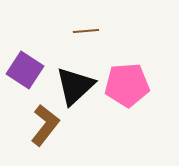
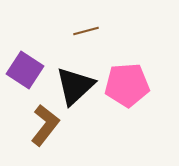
brown line: rotated 10 degrees counterclockwise
